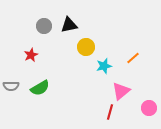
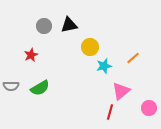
yellow circle: moved 4 px right
